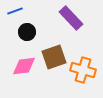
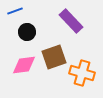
purple rectangle: moved 3 px down
pink diamond: moved 1 px up
orange cross: moved 1 px left, 3 px down
